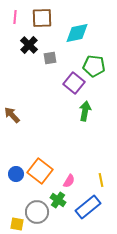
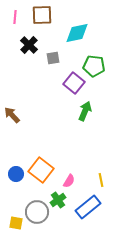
brown square: moved 3 px up
gray square: moved 3 px right
green arrow: rotated 12 degrees clockwise
orange square: moved 1 px right, 1 px up
green cross: rotated 21 degrees clockwise
yellow square: moved 1 px left, 1 px up
